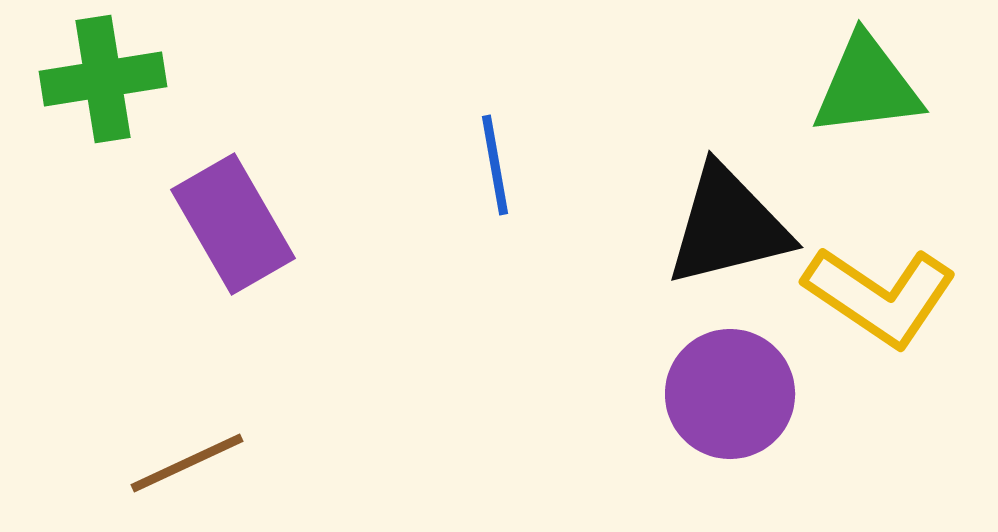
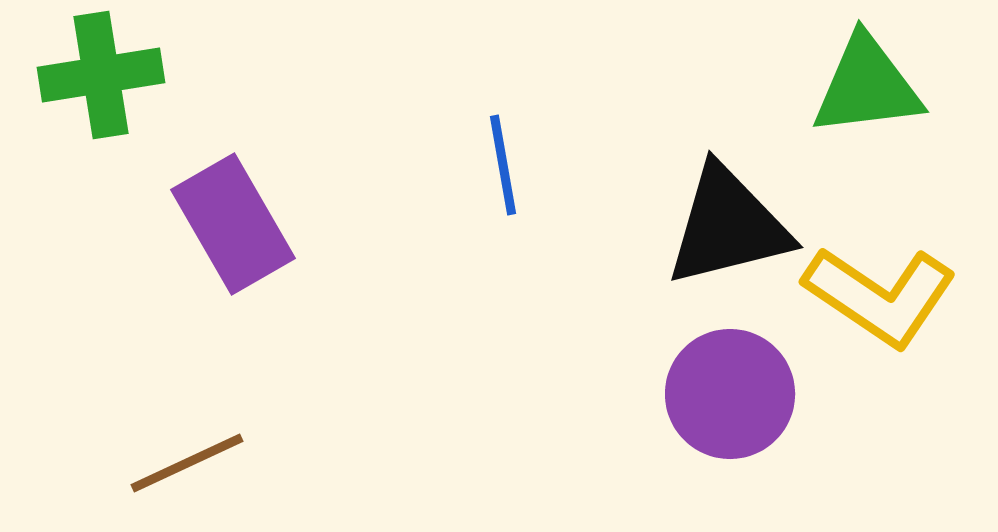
green cross: moved 2 px left, 4 px up
blue line: moved 8 px right
